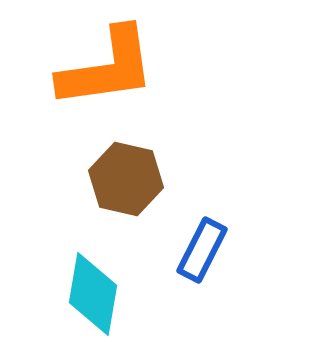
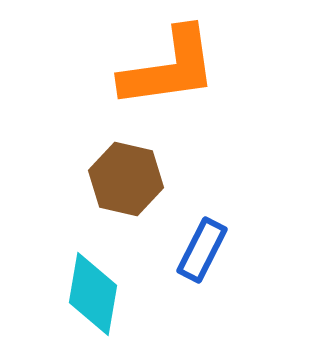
orange L-shape: moved 62 px right
